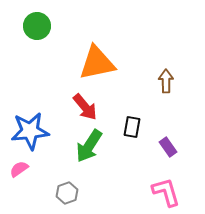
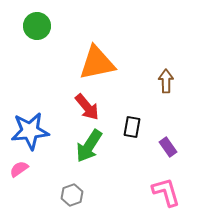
red arrow: moved 2 px right
gray hexagon: moved 5 px right, 2 px down
